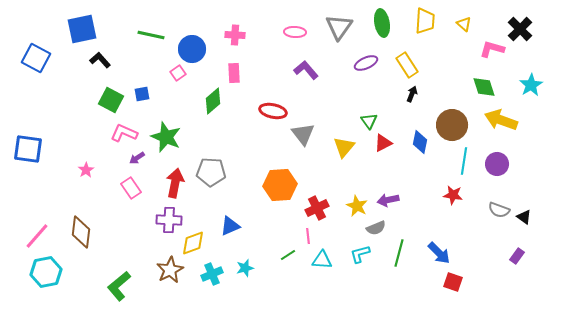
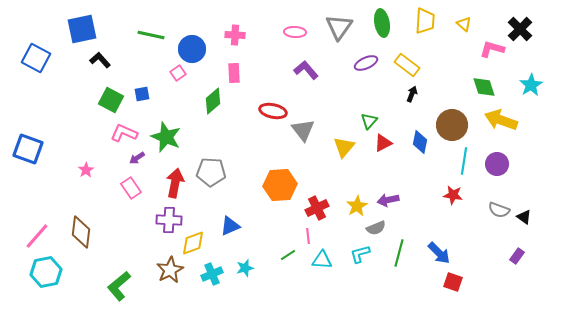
yellow rectangle at (407, 65): rotated 20 degrees counterclockwise
green triangle at (369, 121): rotated 18 degrees clockwise
gray triangle at (303, 134): moved 4 px up
blue square at (28, 149): rotated 12 degrees clockwise
yellow star at (357, 206): rotated 15 degrees clockwise
